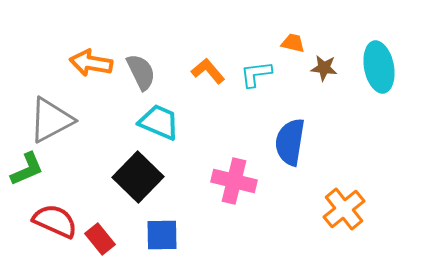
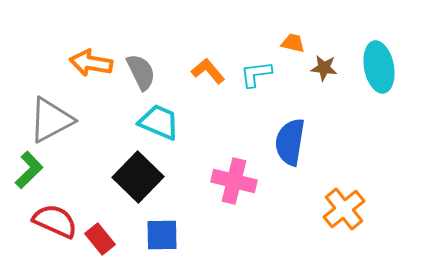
green L-shape: moved 2 px right, 1 px down; rotated 21 degrees counterclockwise
